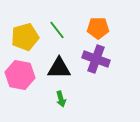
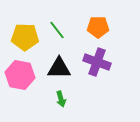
orange pentagon: moved 1 px up
yellow pentagon: rotated 16 degrees clockwise
purple cross: moved 1 px right, 3 px down
